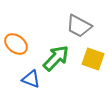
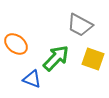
gray trapezoid: moved 1 px right, 1 px up
blue triangle: moved 1 px right
